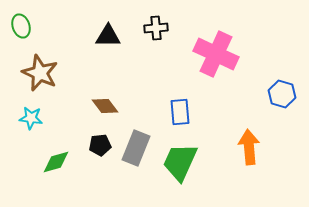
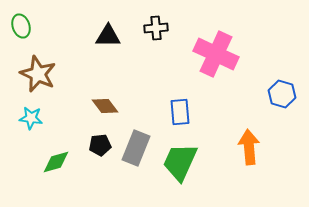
brown star: moved 2 px left, 1 px down
